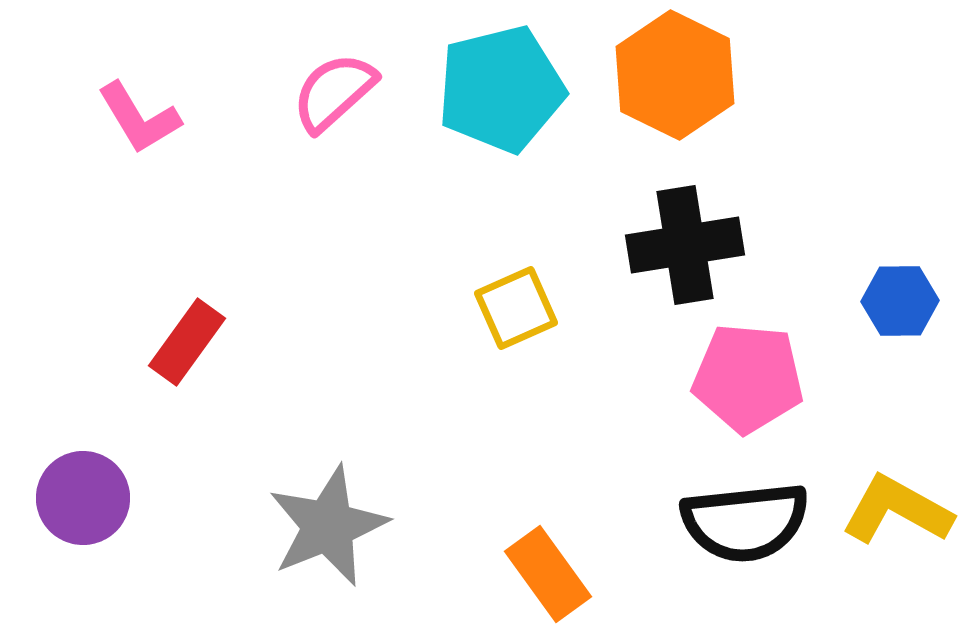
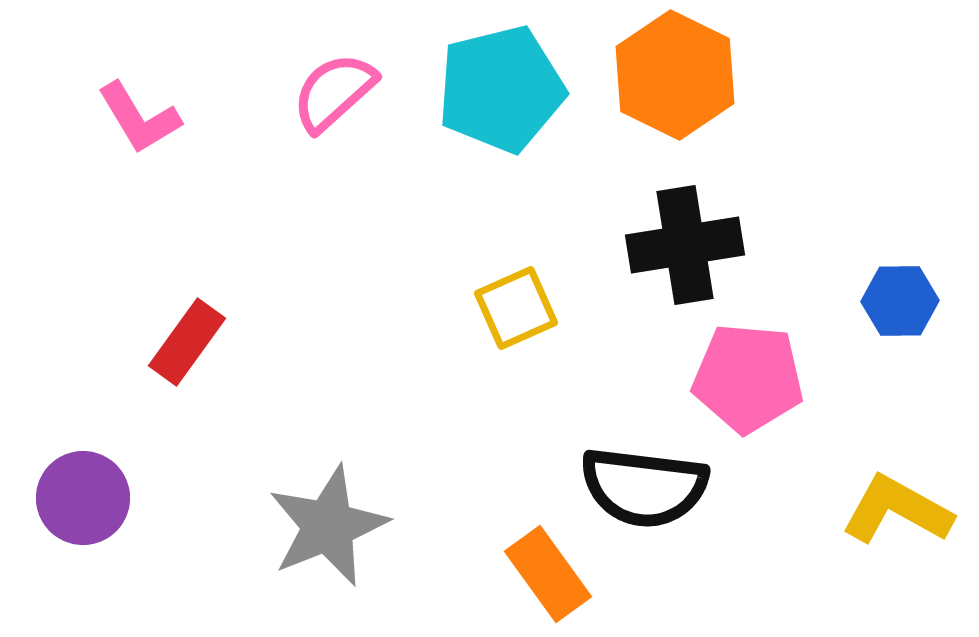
black semicircle: moved 101 px left, 35 px up; rotated 13 degrees clockwise
